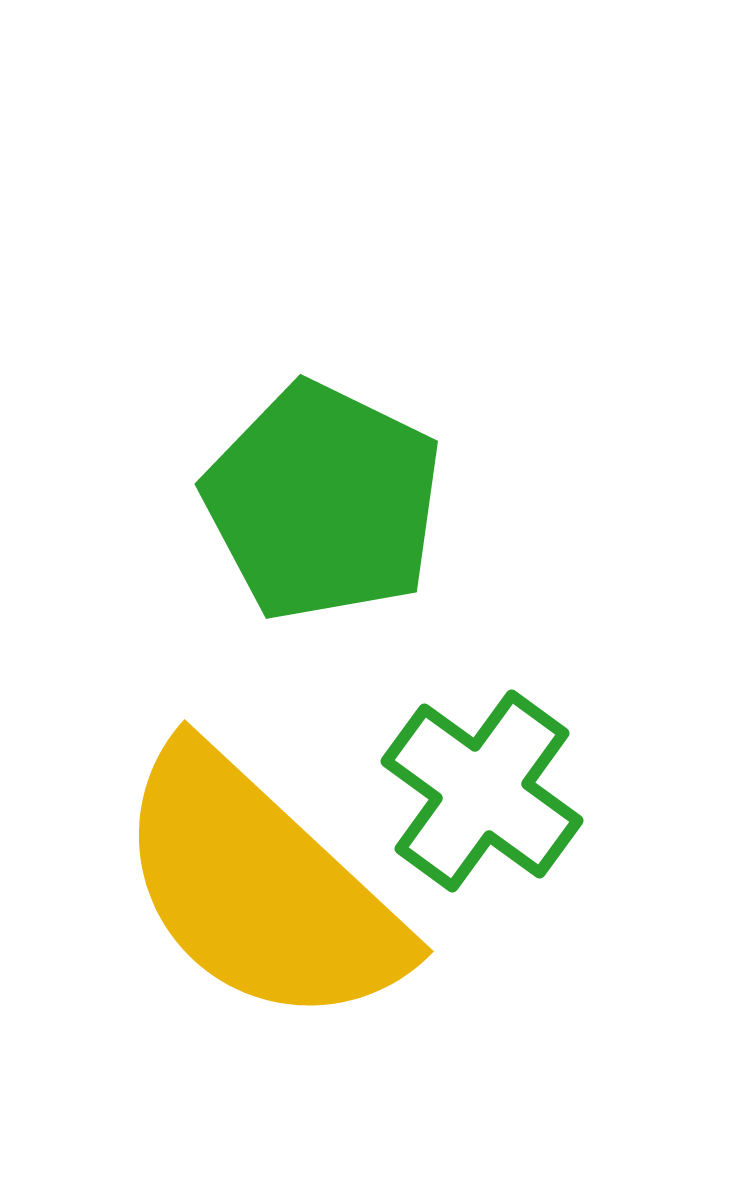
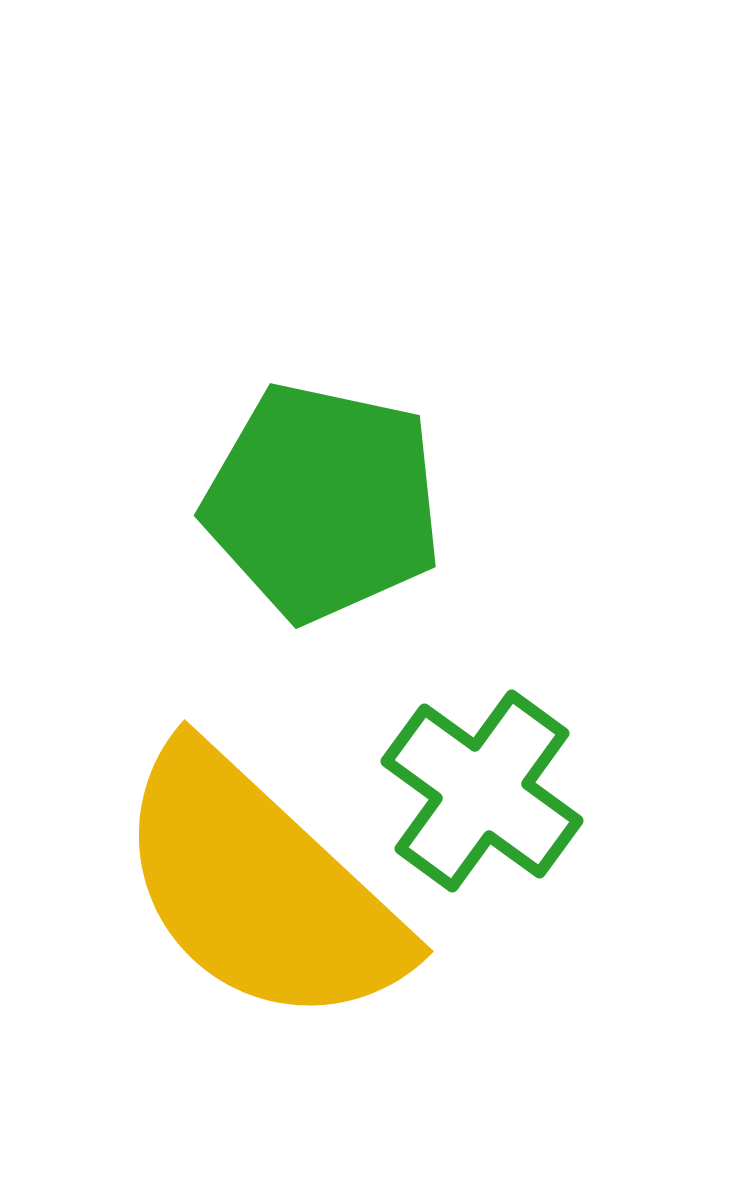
green pentagon: rotated 14 degrees counterclockwise
